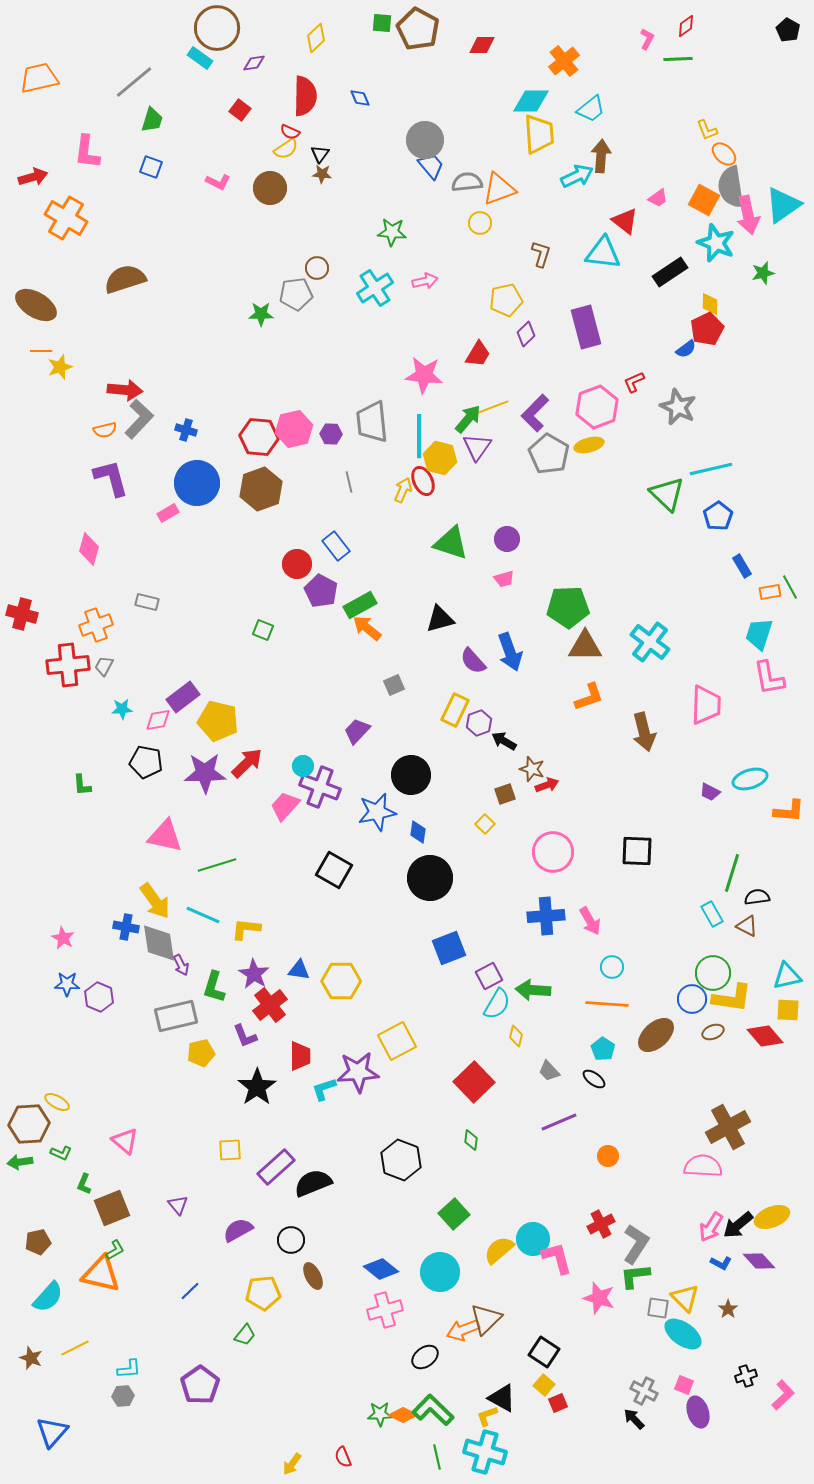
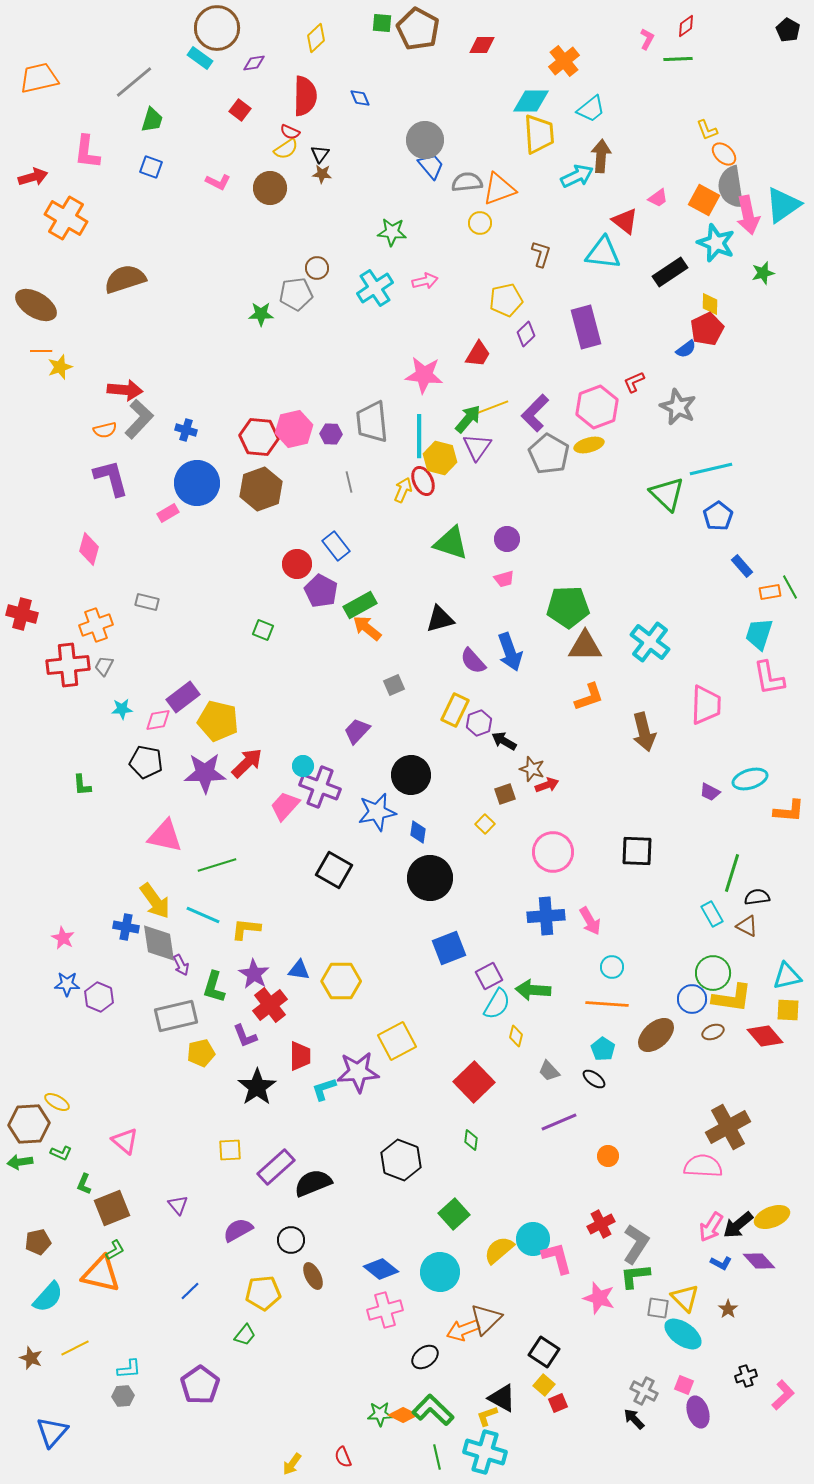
blue rectangle at (742, 566): rotated 10 degrees counterclockwise
